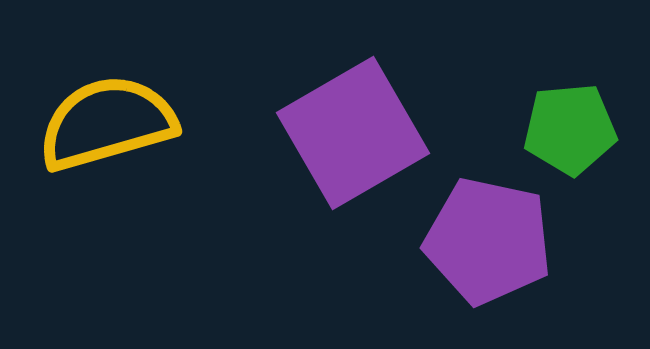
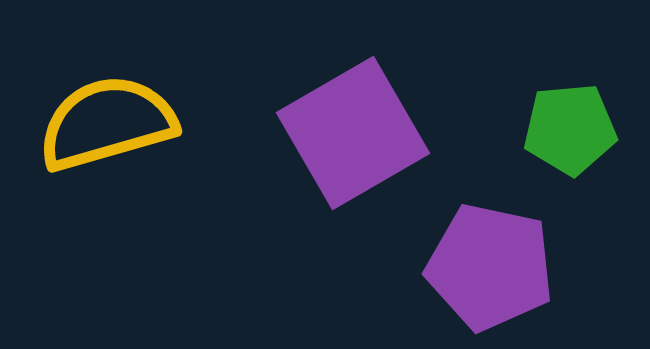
purple pentagon: moved 2 px right, 26 px down
